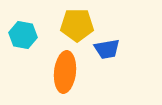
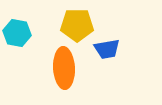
cyan hexagon: moved 6 px left, 2 px up
orange ellipse: moved 1 px left, 4 px up; rotated 9 degrees counterclockwise
